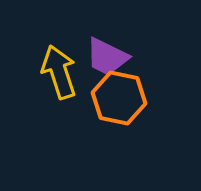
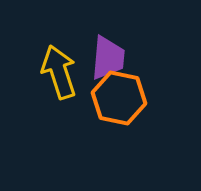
purple trapezoid: moved 1 px right, 1 px down; rotated 111 degrees counterclockwise
